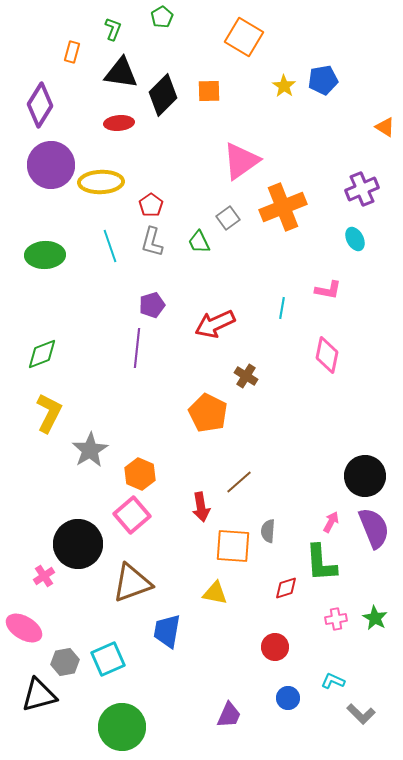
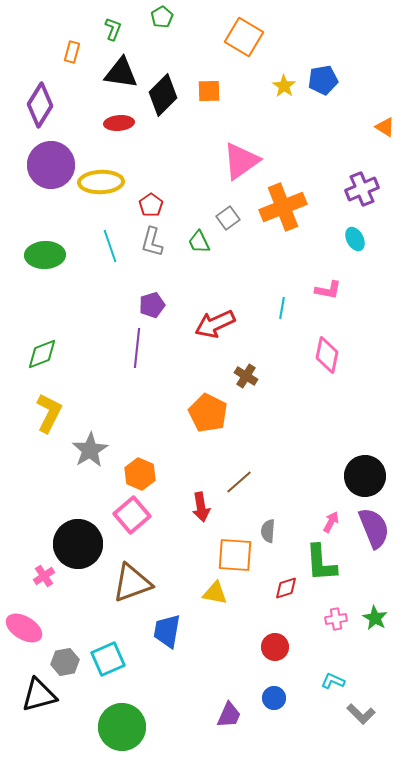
orange square at (233, 546): moved 2 px right, 9 px down
blue circle at (288, 698): moved 14 px left
